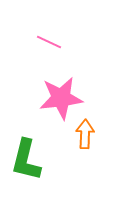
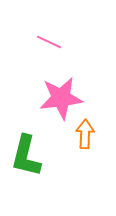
green L-shape: moved 4 px up
